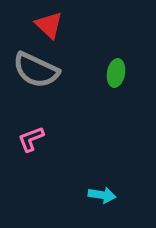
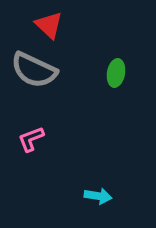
gray semicircle: moved 2 px left
cyan arrow: moved 4 px left, 1 px down
